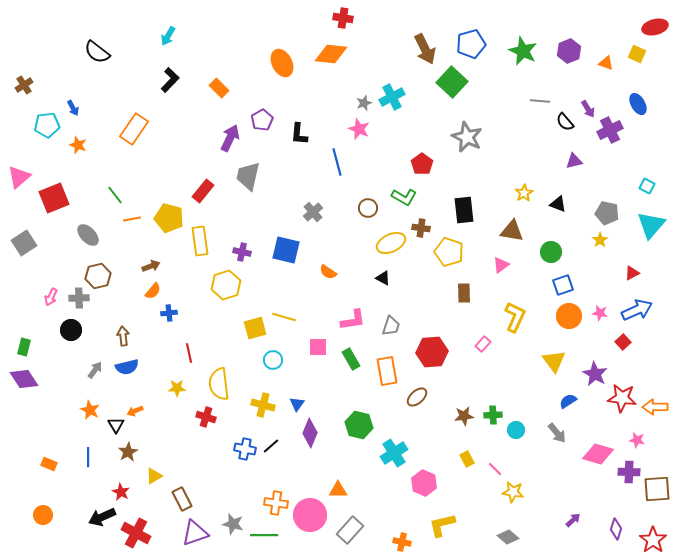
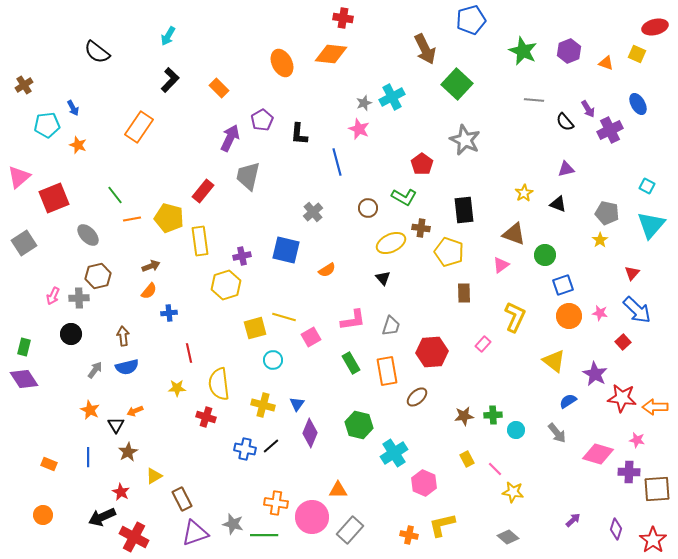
blue pentagon at (471, 44): moved 24 px up
green square at (452, 82): moved 5 px right, 2 px down
gray line at (540, 101): moved 6 px left, 1 px up
orange rectangle at (134, 129): moved 5 px right, 2 px up
gray star at (467, 137): moved 2 px left, 3 px down
purple triangle at (574, 161): moved 8 px left, 8 px down
brown triangle at (512, 231): moved 2 px right, 3 px down; rotated 10 degrees clockwise
purple cross at (242, 252): moved 4 px down; rotated 24 degrees counterclockwise
green circle at (551, 252): moved 6 px left, 3 px down
orange semicircle at (328, 272): moved 1 px left, 2 px up; rotated 66 degrees counterclockwise
red triangle at (632, 273): rotated 21 degrees counterclockwise
black triangle at (383, 278): rotated 21 degrees clockwise
orange semicircle at (153, 291): moved 4 px left
pink arrow at (51, 297): moved 2 px right, 1 px up
blue arrow at (637, 310): rotated 68 degrees clockwise
black circle at (71, 330): moved 4 px down
pink square at (318, 347): moved 7 px left, 10 px up; rotated 30 degrees counterclockwise
green rectangle at (351, 359): moved 4 px down
yellow triangle at (554, 361): rotated 15 degrees counterclockwise
pink circle at (310, 515): moved 2 px right, 2 px down
red cross at (136, 533): moved 2 px left, 4 px down
orange cross at (402, 542): moved 7 px right, 7 px up
